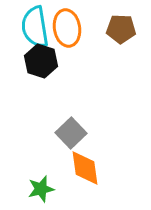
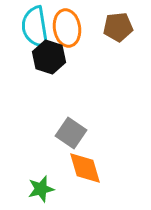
brown pentagon: moved 3 px left, 2 px up; rotated 8 degrees counterclockwise
black hexagon: moved 8 px right, 4 px up
gray square: rotated 12 degrees counterclockwise
orange diamond: rotated 9 degrees counterclockwise
